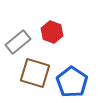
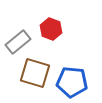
red hexagon: moved 1 px left, 3 px up
blue pentagon: rotated 28 degrees counterclockwise
